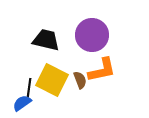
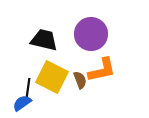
purple circle: moved 1 px left, 1 px up
black trapezoid: moved 2 px left
yellow square: moved 3 px up
black line: moved 1 px left
